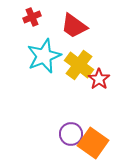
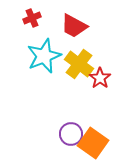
red cross: moved 1 px down
red trapezoid: rotated 8 degrees counterclockwise
yellow cross: moved 1 px up
red star: moved 1 px right, 1 px up
